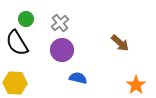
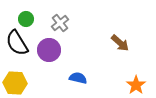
purple circle: moved 13 px left
